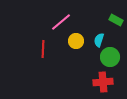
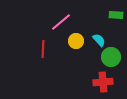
green rectangle: moved 5 px up; rotated 24 degrees counterclockwise
cyan semicircle: rotated 120 degrees clockwise
green circle: moved 1 px right
